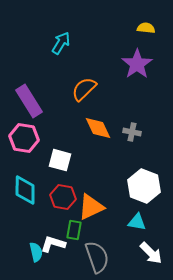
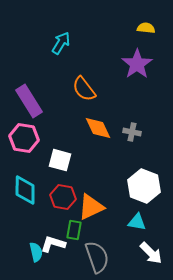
orange semicircle: rotated 84 degrees counterclockwise
